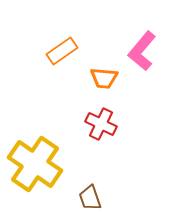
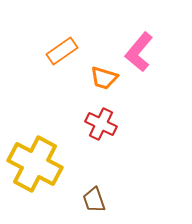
pink L-shape: moved 3 px left, 1 px down
orange trapezoid: rotated 12 degrees clockwise
yellow cross: rotated 6 degrees counterclockwise
brown trapezoid: moved 4 px right, 2 px down
